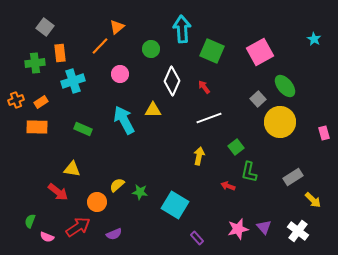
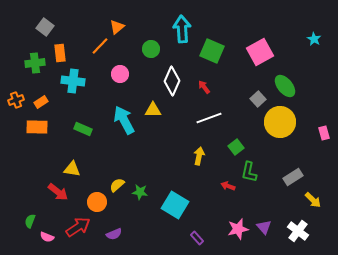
cyan cross at (73, 81): rotated 25 degrees clockwise
